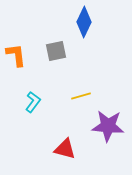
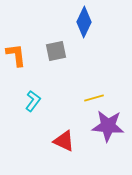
yellow line: moved 13 px right, 2 px down
cyan L-shape: moved 1 px up
red triangle: moved 1 px left, 8 px up; rotated 10 degrees clockwise
